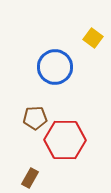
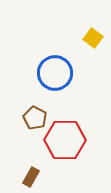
blue circle: moved 6 px down
brown pentagon: rotated 30 degrees clockwise
brown rectangle: moved 1 px right, 1 px up
